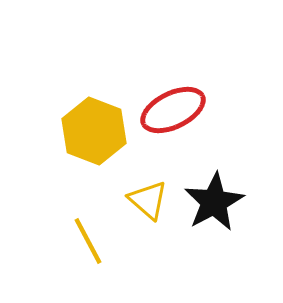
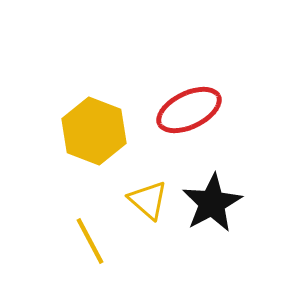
red ellipse: moved 16 px right
black star: moved 2 px left, 1 px down
yellow line: moved 2 px right
